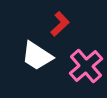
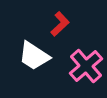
white trapezoid: moved 3 px left
